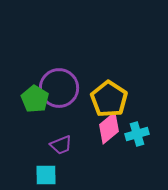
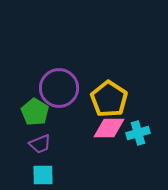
green pentagon: moved 13 px down
pink diamond: rotated 40 degrees clockwise
cyan cross: moved 1 px right, 1 px up
purple trapezoid: moved 21 px left, 1 px up
cyan square: moved 3 px left
